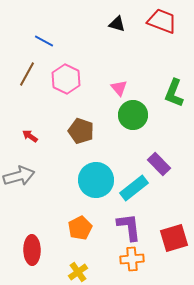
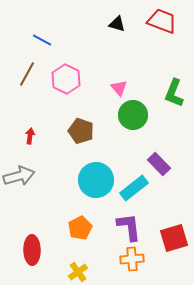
blue line: moved 2 px left, 1 px up
red arrow: rotated 63 degrees clockwise
